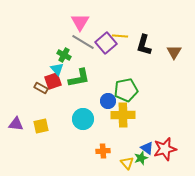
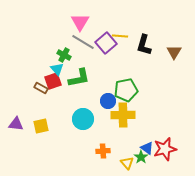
green star: moved 1 px up; rotated 16 degrees counterclockwise
